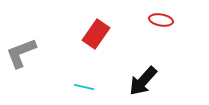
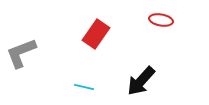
black arrow: moved 2 px left
